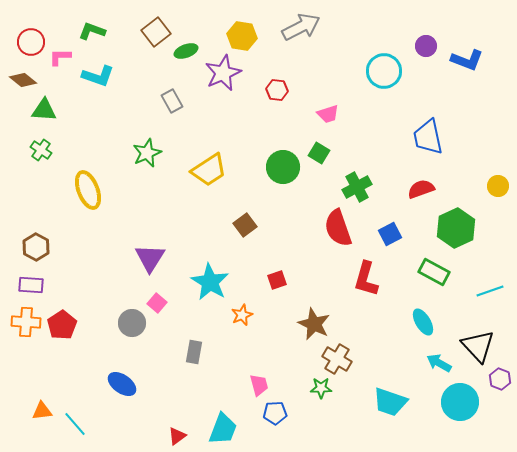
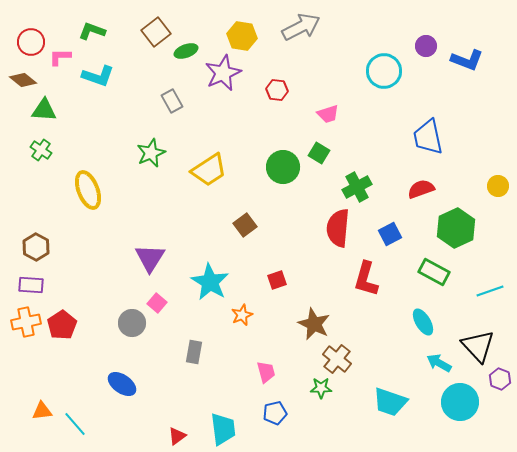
green star at (147, 153): moved 4 px right
red semicircle at (338, 228): rotated 24 degrees clockwise
orange cross at (26, 322): rotated 16 degrees counterclockwise
brown cross at (337, 359): rotated 8 degrees clockwise
pink trapezoid at (259, 385): moved 7 px right, 13 px up
blue pentagon at (275, 413): rotated 10 degrees counterclockwise
cyan trapezoid at (223, 429): rotated 28 degrees counterclockwise
